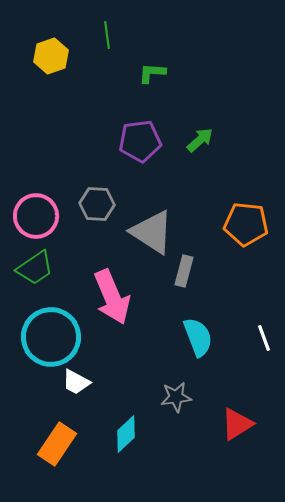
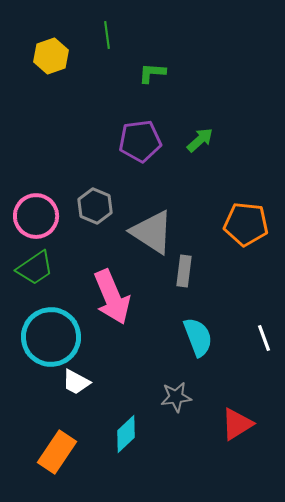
gray hexagon: moved 2 px left, 2 px down; rotated 20 degrees clockwise
gray rectangle: rotated 8 degrees counterclockwise
orange rectangle: moved 8 px down
